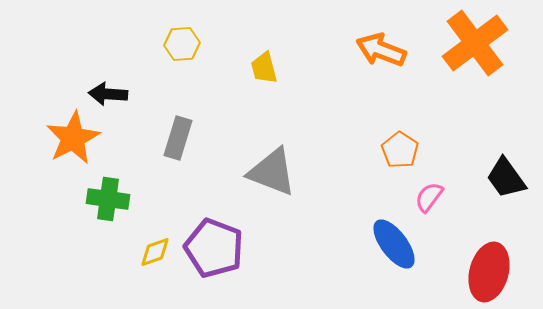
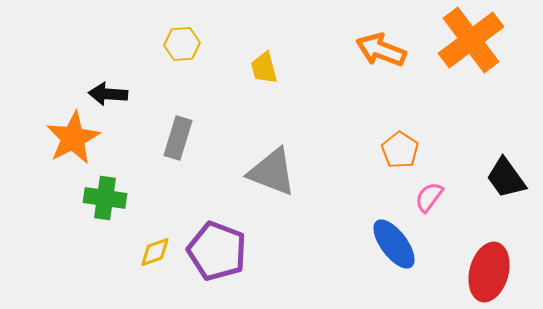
orange cross: moved 4 px left, 3 px up
green cross: moved 3 px left, 1 px up
purple pentagon: moved 3 px right, 3 px down
